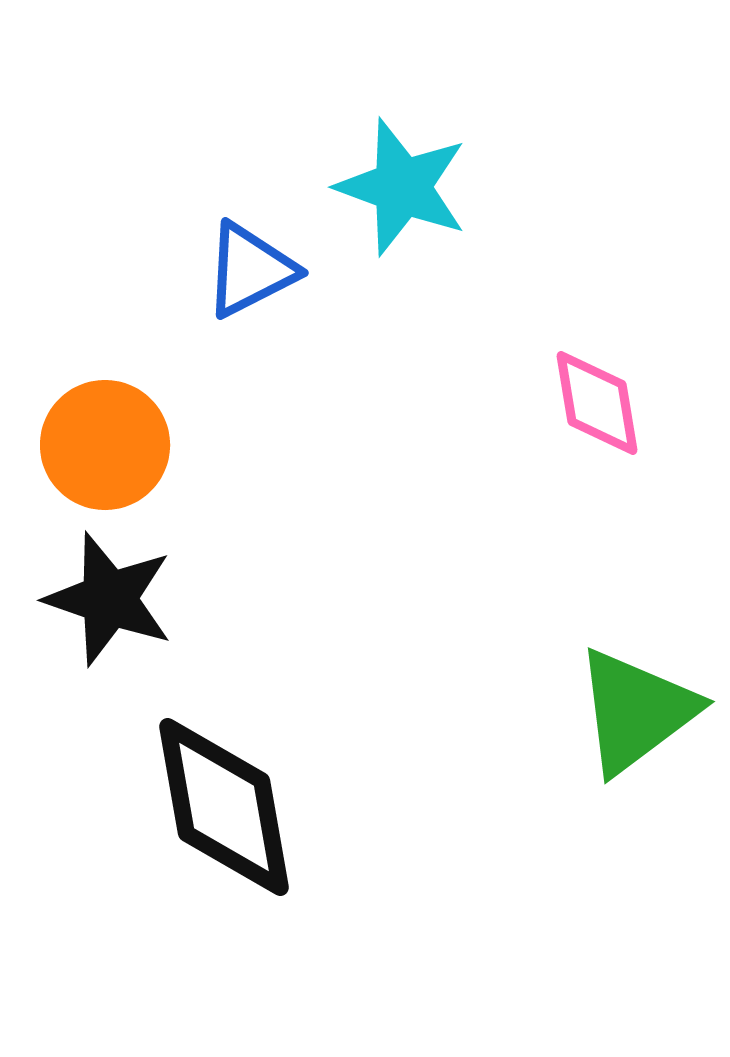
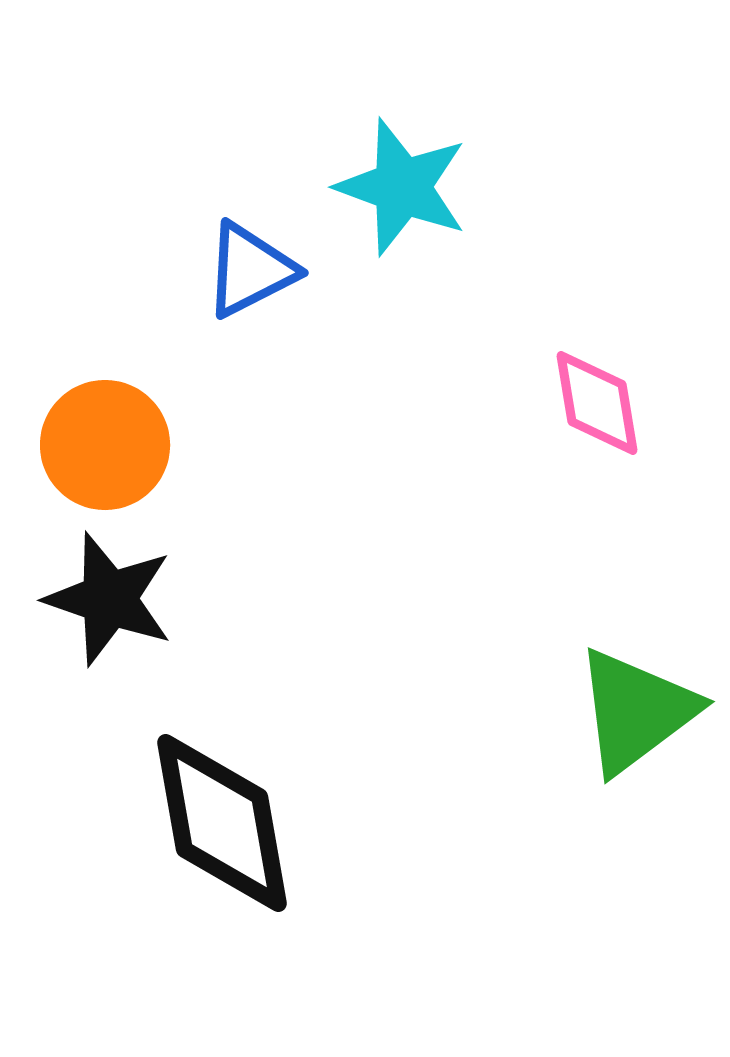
black diamond: moved 2 px left, 16 px down
